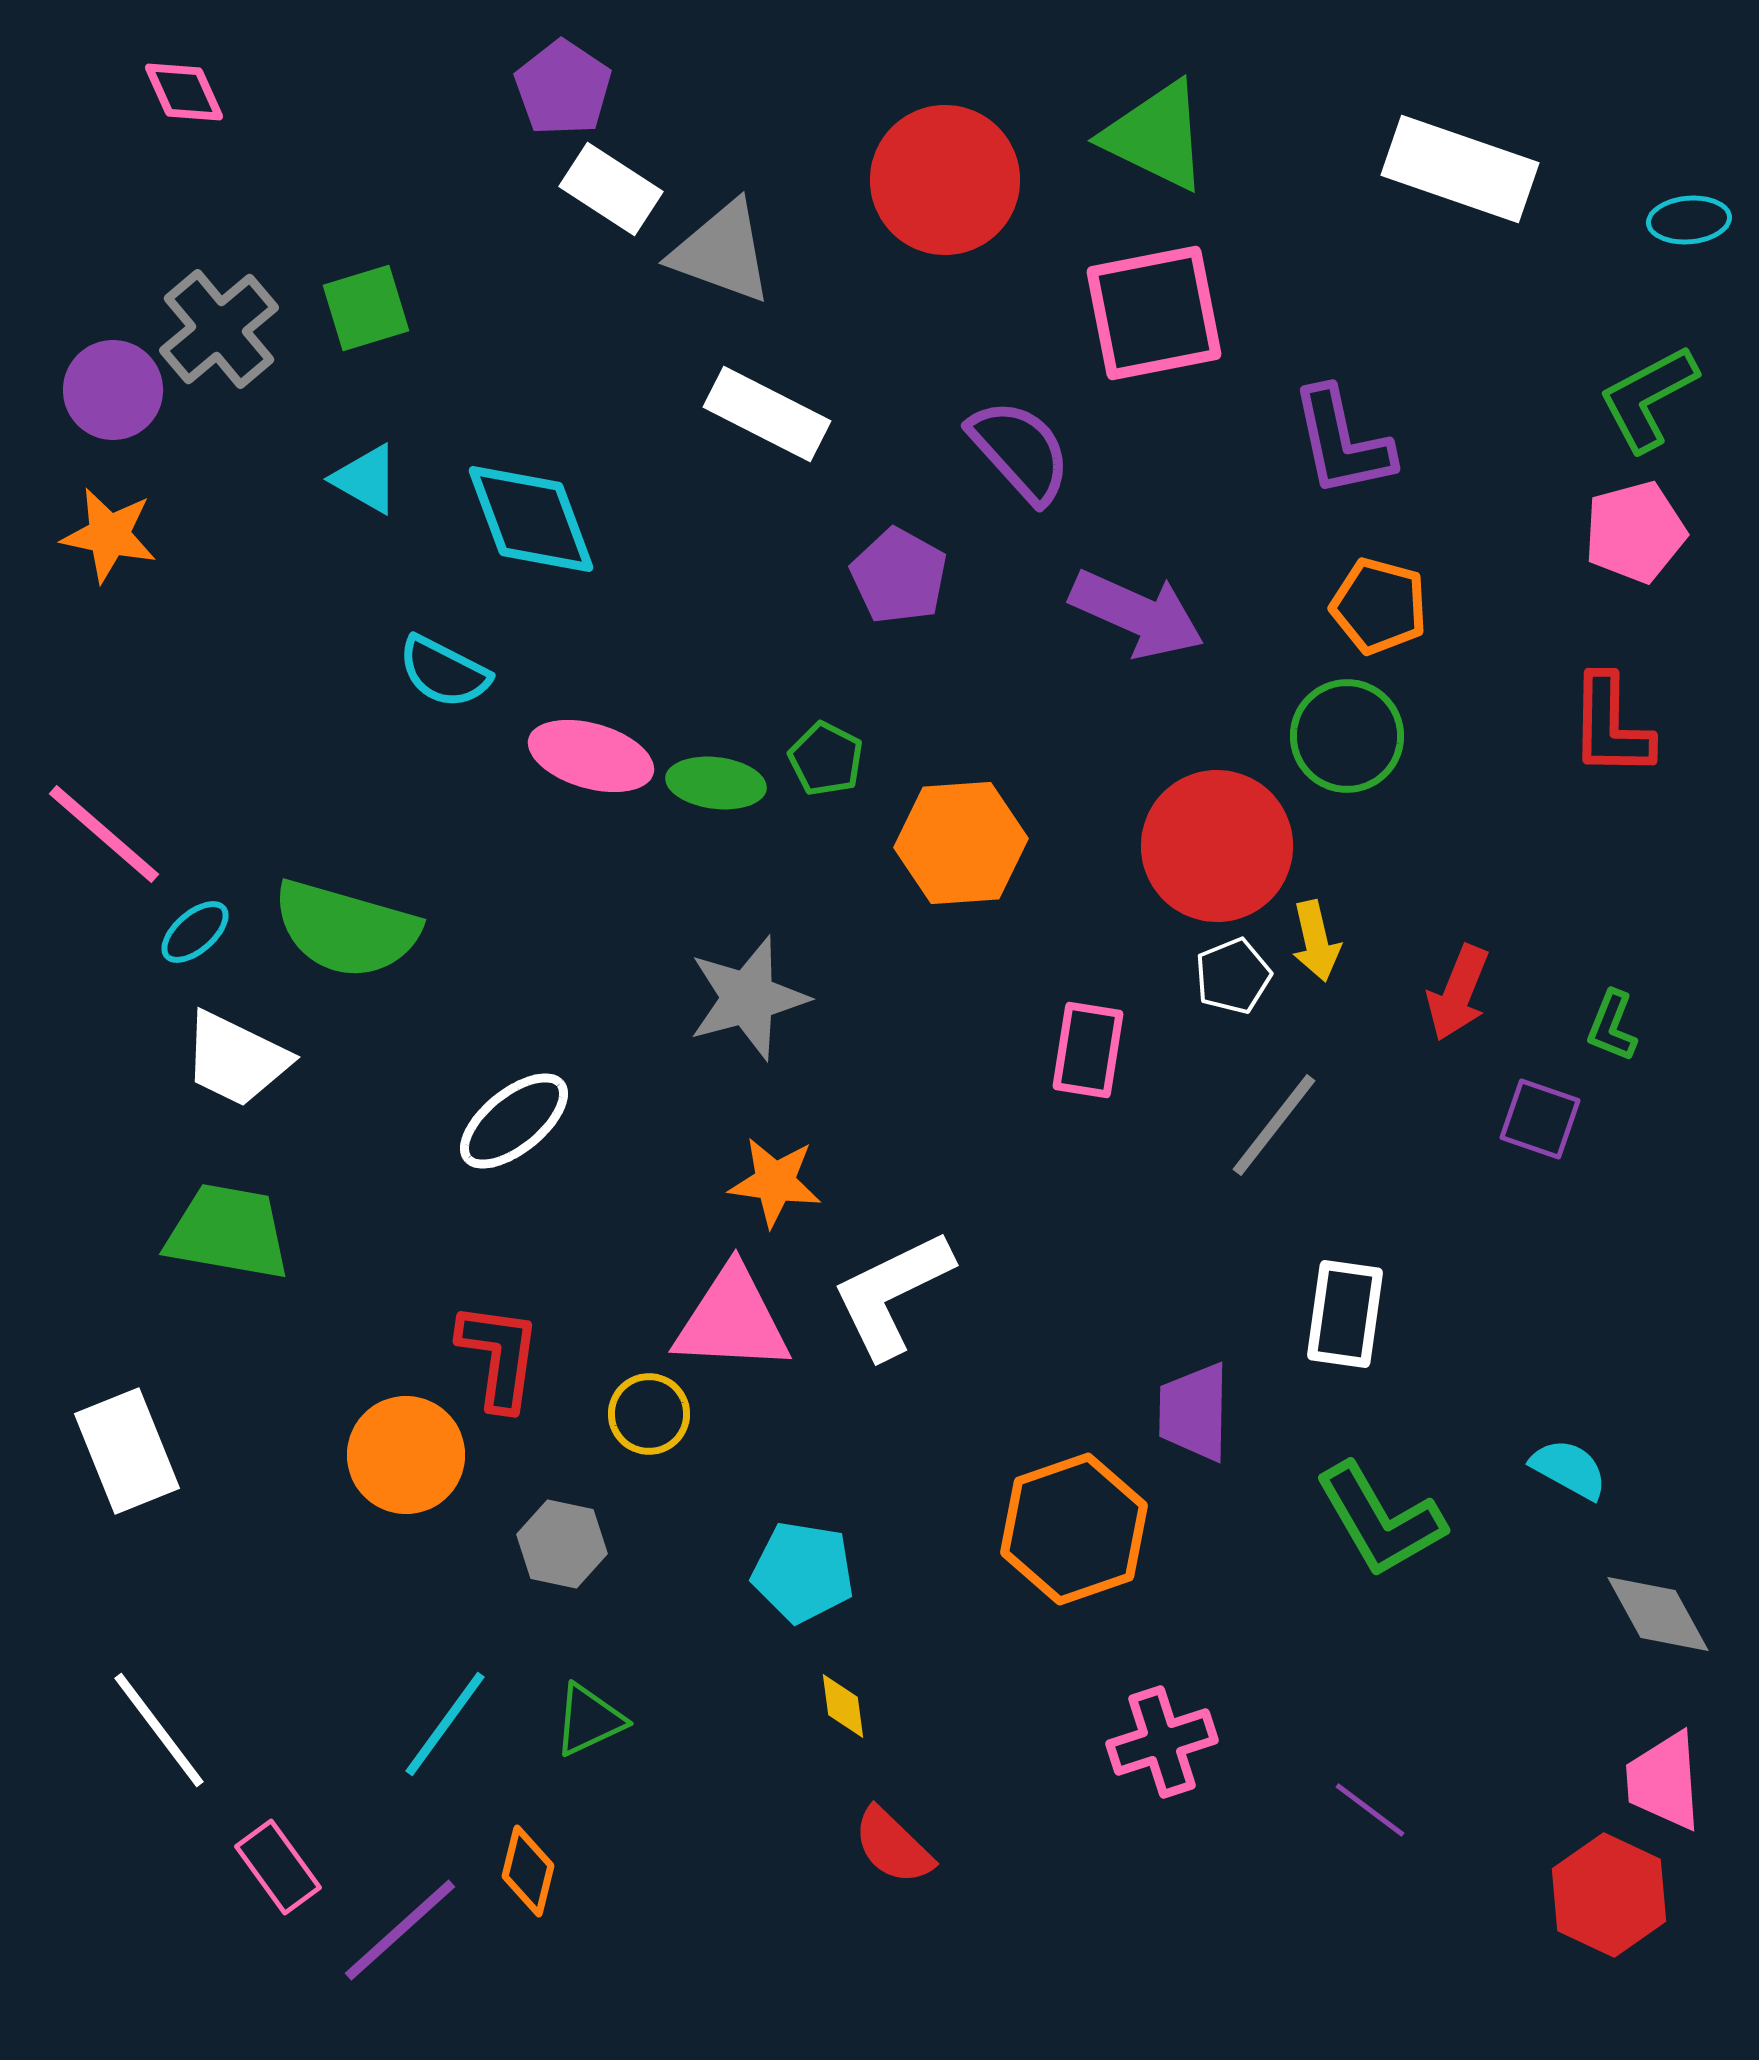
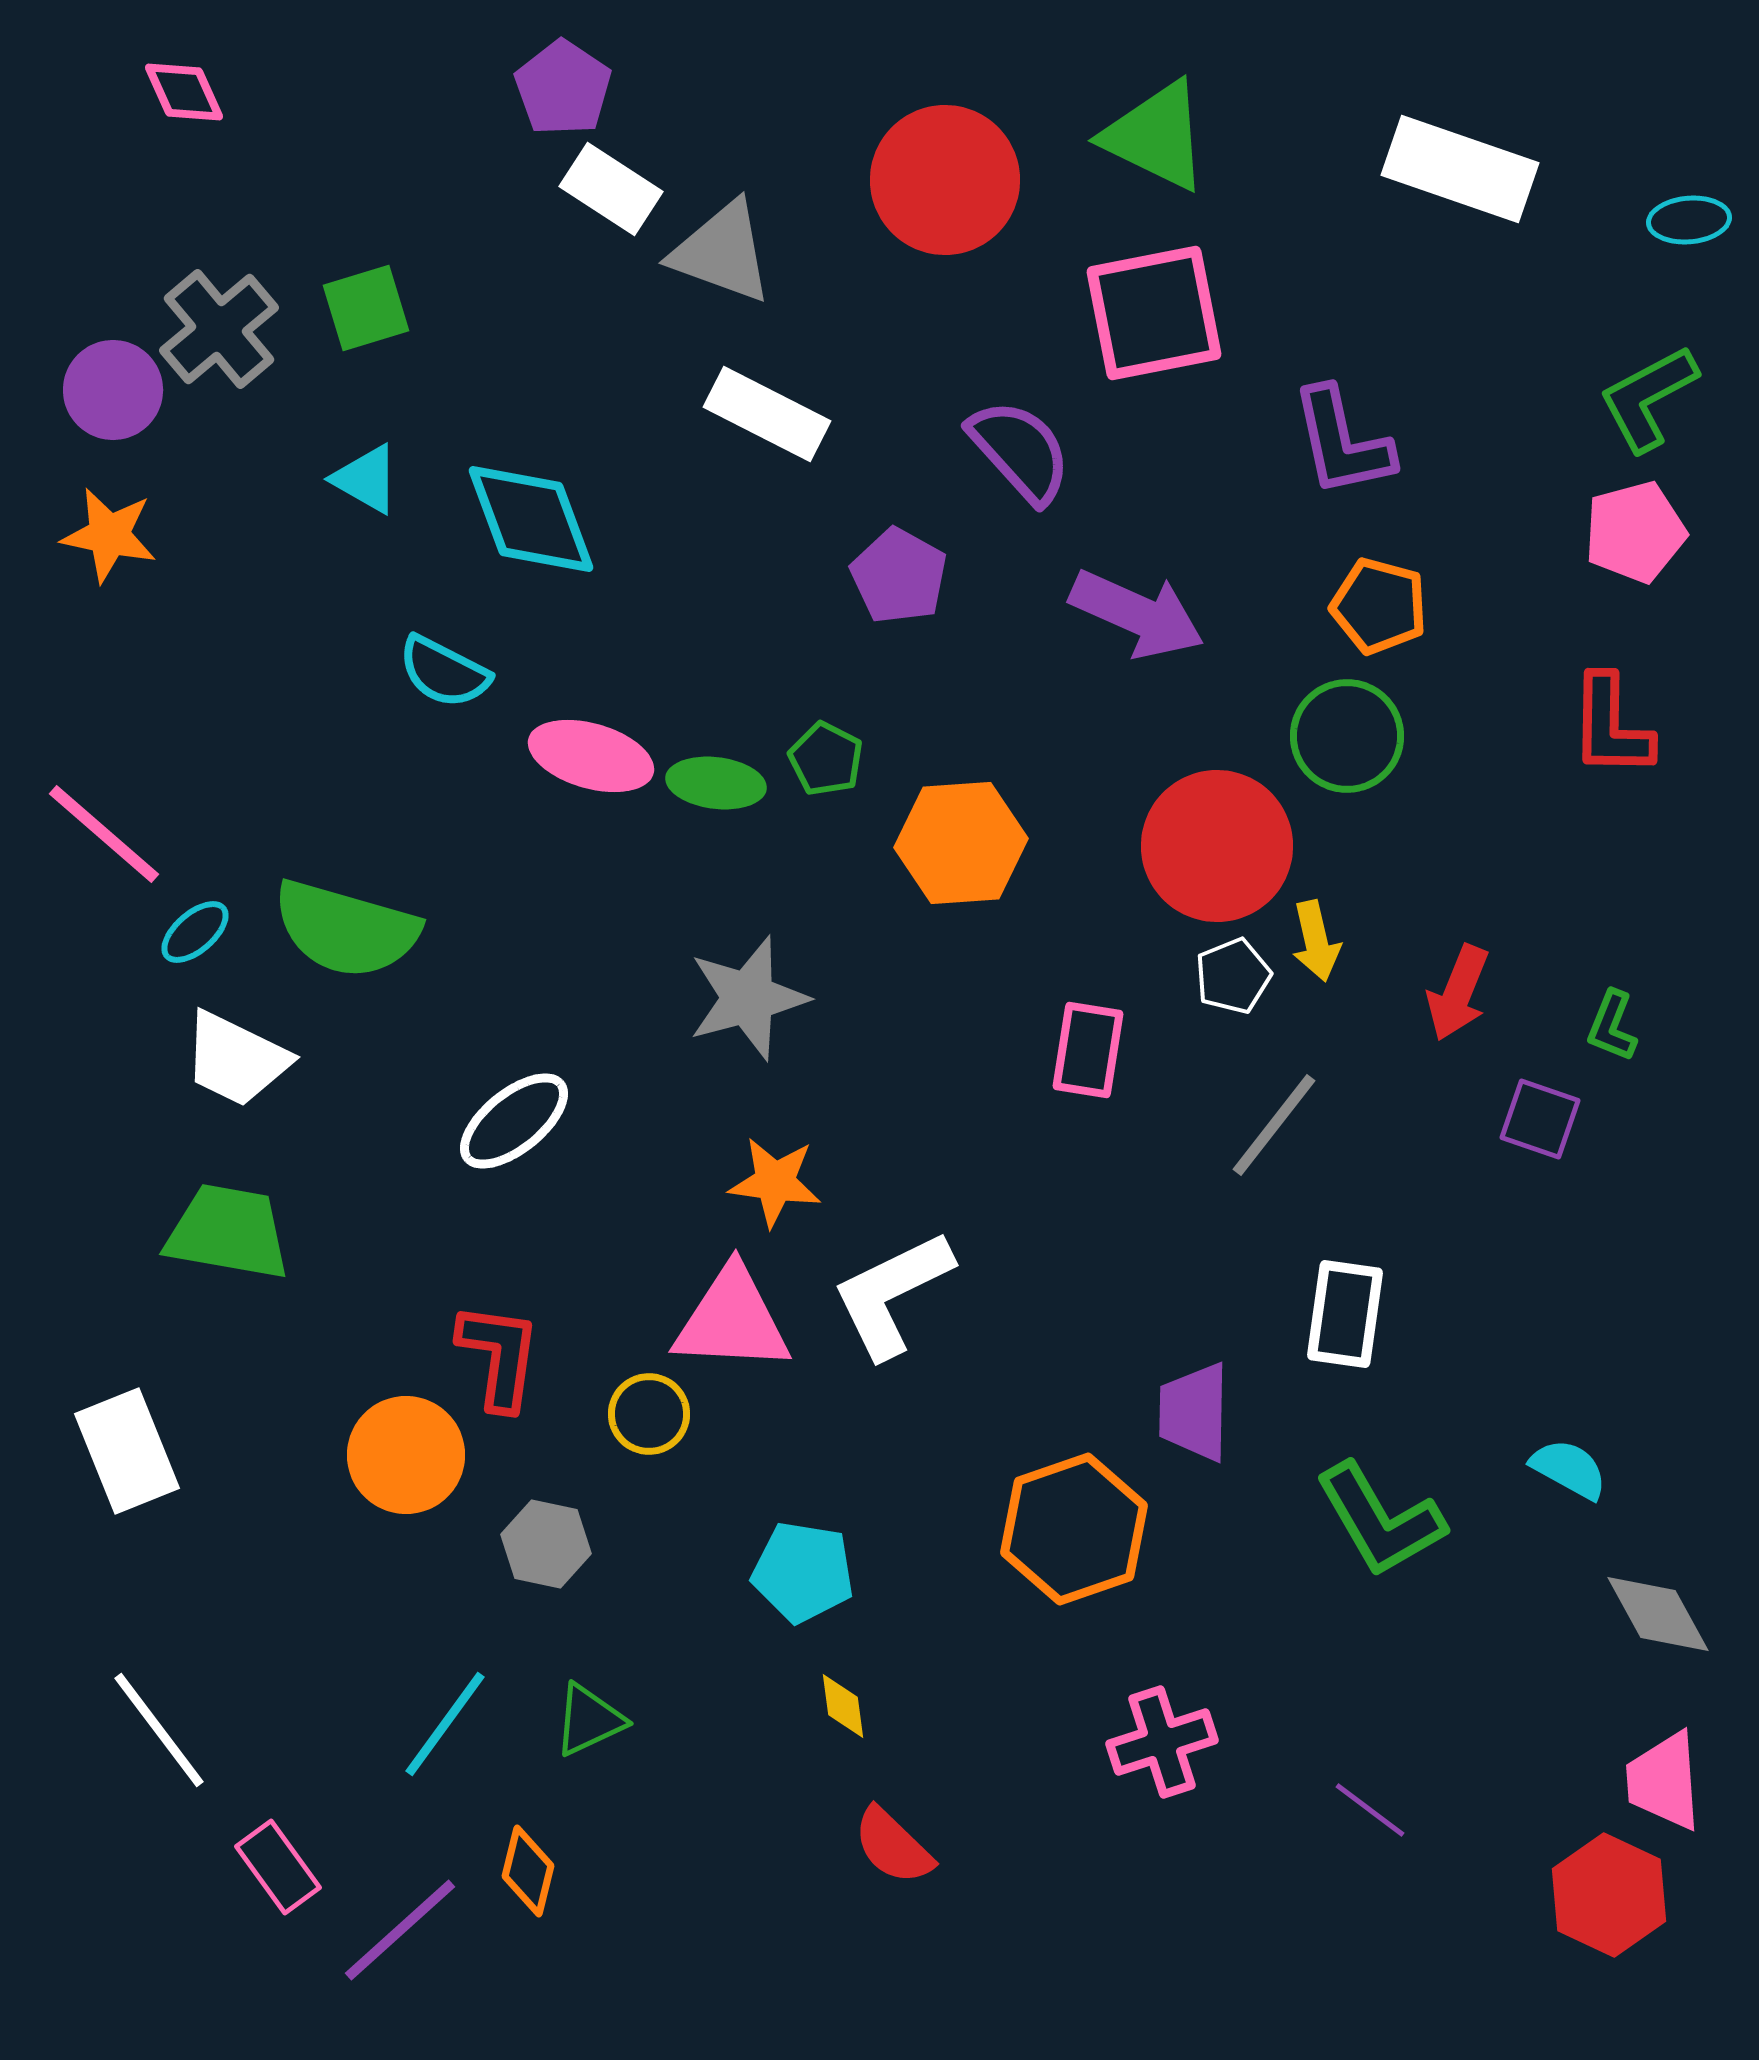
gray hexagon at (562, 1544): moved 16 px left
